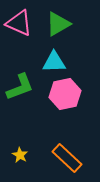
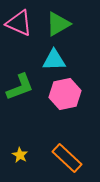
cyan triangle: moved 2 px up
